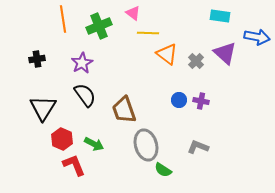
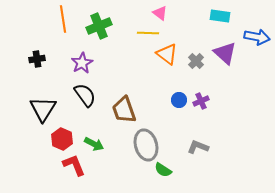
pink triangle: moved 27 px right
purple cross: rotated 35 degrees counterclockwise
black triangle: moved 1 px down
